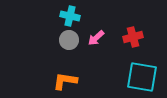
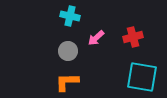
gray circle: moved 1 px left, 11 px down
orange L-shape: moved 2 px right, 1 px down; rotated 10 degrees counterclockwise
